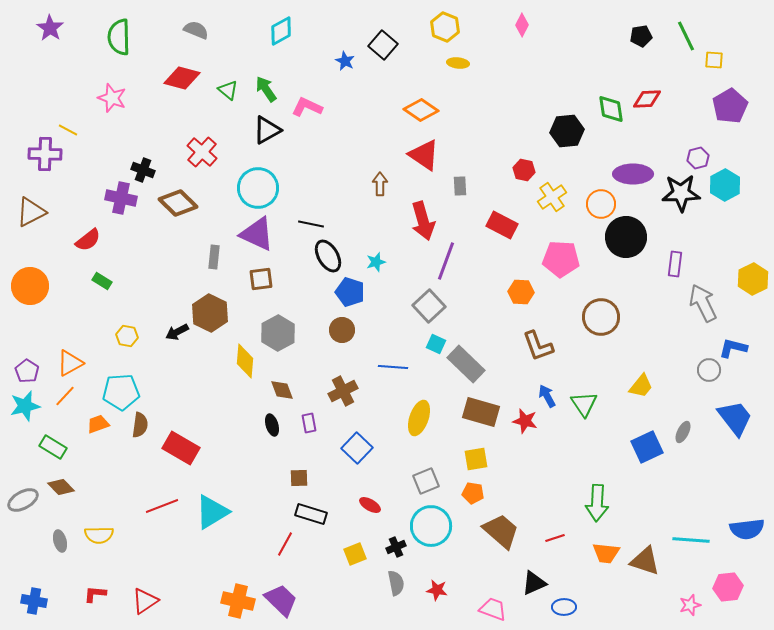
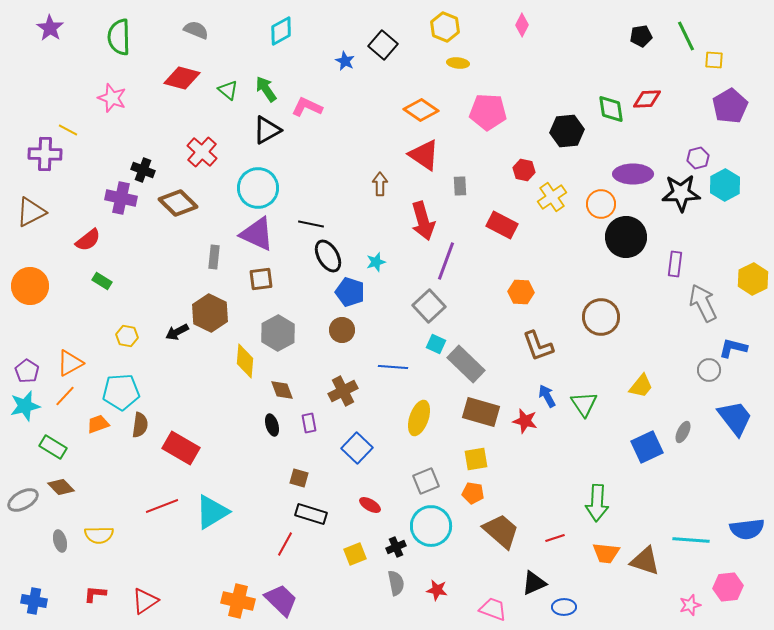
pink pentagon at (561, 259): moved 73 px left, 147 px up
brown square at (299, 478): rotated 18 degrees clockwise
